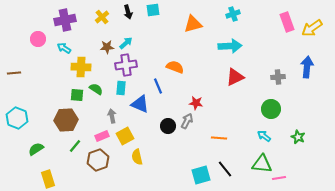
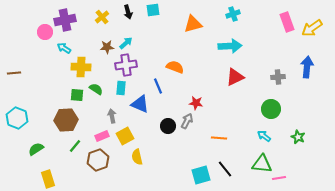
pink circle at (38, 39): moved 7 px right, 7 px up
